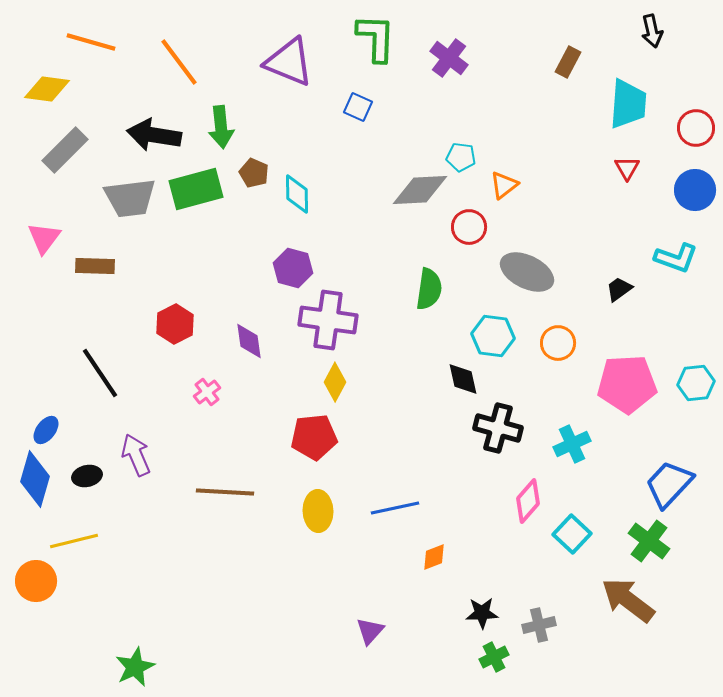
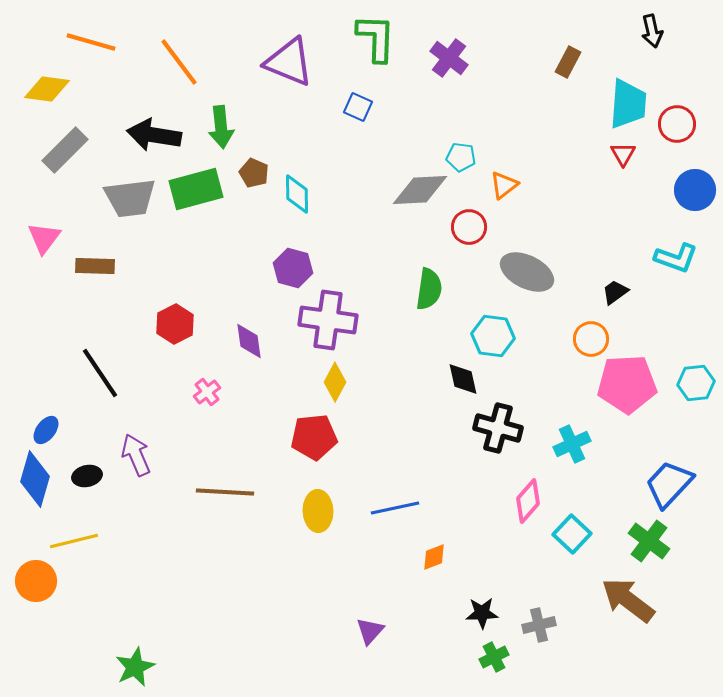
red circle at (696, 128): moved 19 px left, 4 px up
red triangle at (627, 168): moved 4 px left, 14 px up
black trapezoid at (619, 289): moved 4 px left, 3 px down
orange circle at (558, 343): moved 33 px right, 4 px up
